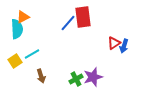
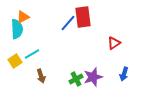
blue arrow: moved 28 px down
